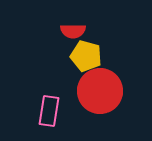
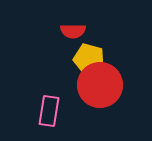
yellow pentagon: moved 3 px right, 3 px down
red circle: moved 6 px up
